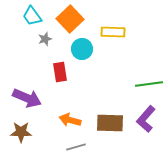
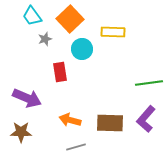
green line: moved 1 px up
